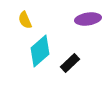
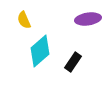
yellow semicircle: moved 1 px left
black rectangle: moved 3 px right, 1 px up; rotated 12 degrees counterclockwise
